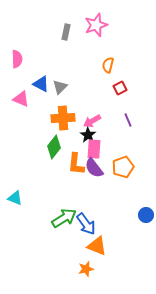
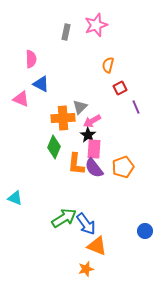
pink semicircle: moved 14 px right
gray triangle: moved 20 px right, 20 px down
purple line: moved 8 px right, 13 px up
green diamond: rotated 15 degrees counterclockwise
blue circle: moved 1 px left, 16 px down
